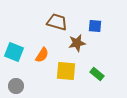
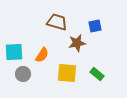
blue square: rotated 16 degrees counterclockwise
cyan square: rotated 24 degrees counterclockwise
yellow square: moved 1 px right, 2 px down
gray circle: moved 7 px right, 12 px up
